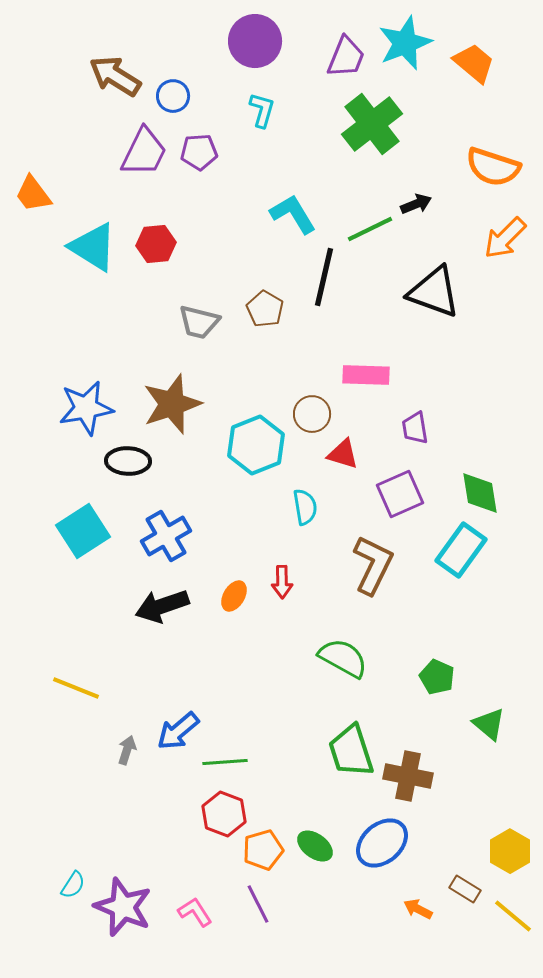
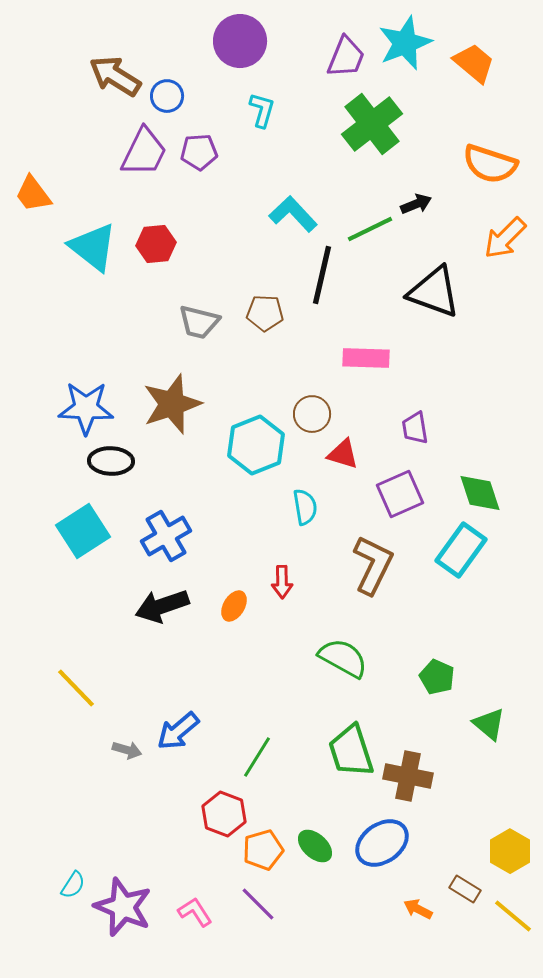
purple circle at (255, 41): moved 15 px left
blue circle at (173, 96): moved 6 px left
orange semicircle at (493, 167): moved 3 px left, 3 px up
cyan L-shape at (293, 214): rotated 12 degrees counterclockwise
cyan triangle at (93, 247): rotated 6 degrees clockwise
black line at (324, 277): moved 2 px left, 2 px up
brown pentagon at (265, 309): moved 4 px down; rotated 27 degrees counterclockwise
pink rectangle at (366, 375): moved 17 px up
blue star at (86, 408): rotated 12 degrees clockwise
black ellipse at (128, 461): moved 17 px left
green diamond at (480, 493): rotated 9 degrees counterclockwise
orange ellipse at (234, 596): moved 10 px down
yellow line at (76, 688): rotated 24 degrees clockwise
gray arrow at (127, 750): rotated 88 degrees clockwise
green line at (225, 762): moved 32 px right, 5 px up; rotated 54 degrees counterclockwise
blue ellipse at (382, 843): rotated 6 degrees clockwise
green ellipse at (315, 846): rotated 6 degrees clockwise
purple line at (258, 904): rotated 18 degrees counterclockwise
